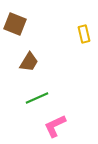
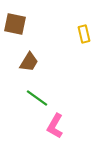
brown square: rotated 10 degrees counterclockwise
green line: rotated 60 degrees clockwise
pink L-shape: rotated 35 degrees counterclockwise
